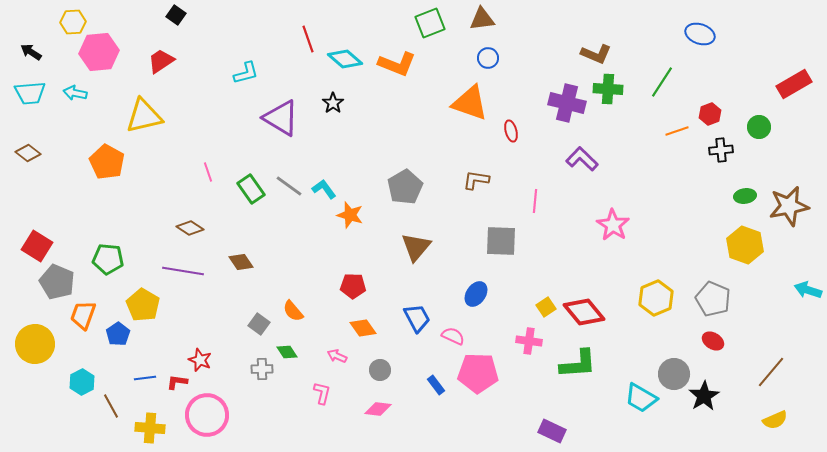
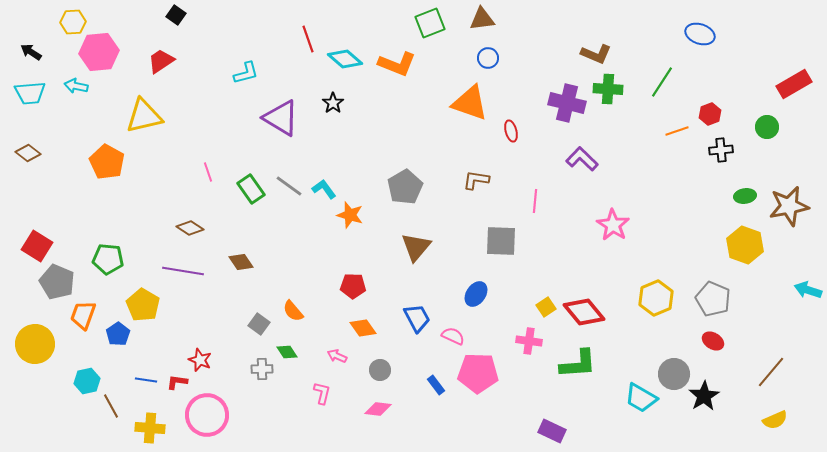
cyan arrow at (75, 93): moved 1 px right, 7 px up
green circle at (759, 127): moved 8 px right
blue line at (145, 378): moved 1 px right, 2 px down; rotated 15 degrees clockwise
cyan hexagon at (82, 382): moved 5 px right, 1 px up; rotated 15 degrees clockwise
